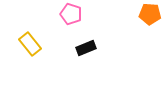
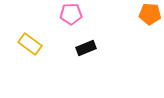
pink pentagon: rotated 20 degrees counterclockwise
yellow rectangle: rotated 15 degrees counterclockwise
